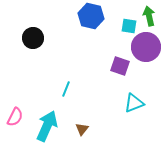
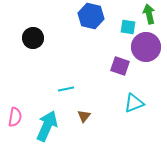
green arrow: moved 2 px up
cyan square: moved 1 px left, 1 px down
cyan line: rotated 56 degrees clockwise
pink semicircle: rotated 18 degrees counterclockwise
brown triangle: moved 2 px right, 13 px up
